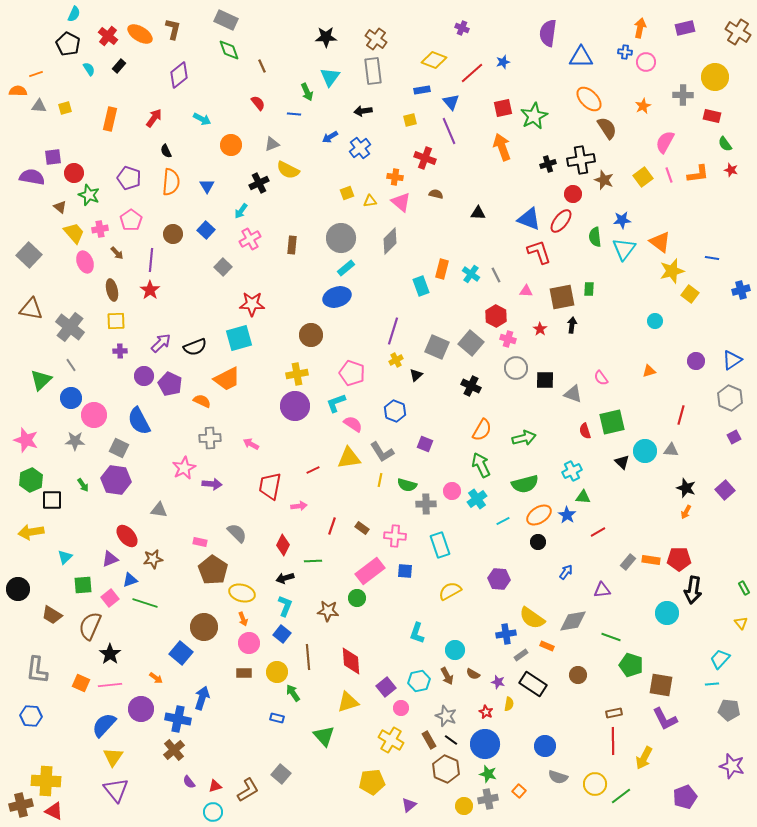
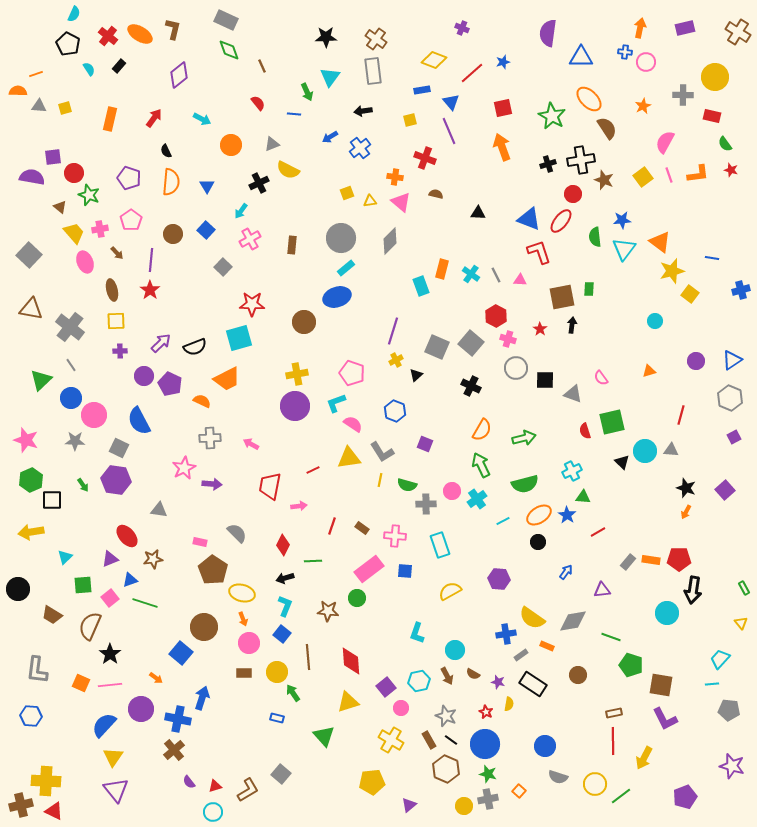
green star at (534, 116): moved 18 px right; rotated 16 degrees counterclockwise
pink triangle at (526, 291): moved 6 px left, 11 px up
brown circle at (311, 335): moved 7 px left, 13 px up
pink rectangle at (370, 571): moved 1 px left, 2 px up
